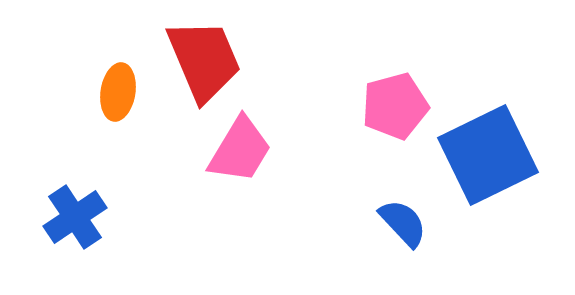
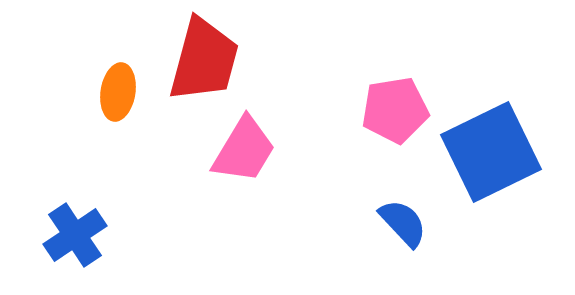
red trapezoid: rotated 38 degrees clockwise
pink pentagon: moved 4 px down; rotated 6 degrees clockwise
pink trapezoid: moved 4 px right
blue square: moved 3 px right, 3 px up
blue cross: moved 18 px down
